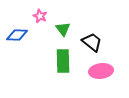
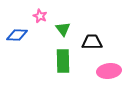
black trapezoid: rotated 40 degrees counterclockwise
pink ellipse: moved 8 px right
